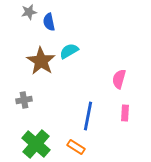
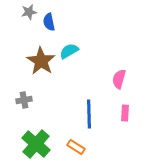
blue line: moved 1 px right, 2 px up; rotated 12 degrees counterclockwise
